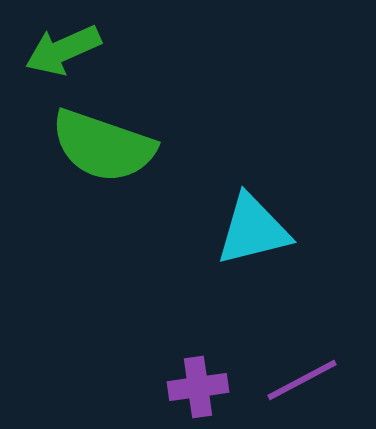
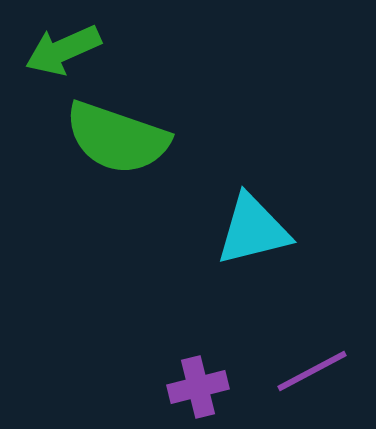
green semicircle: moved 14 px right, 8 px up
purple line: moved 10 px right, 9 px up
purple cross: rotated 6 degrees counterclockwise
